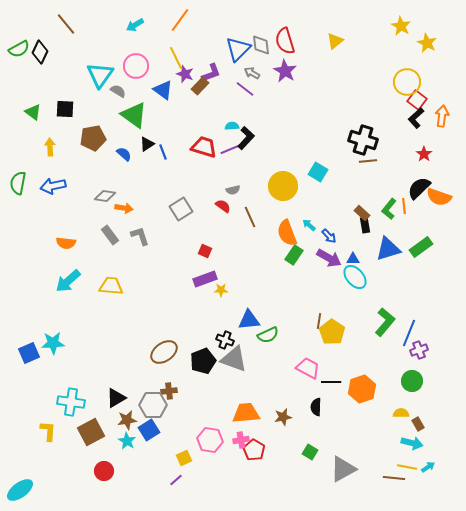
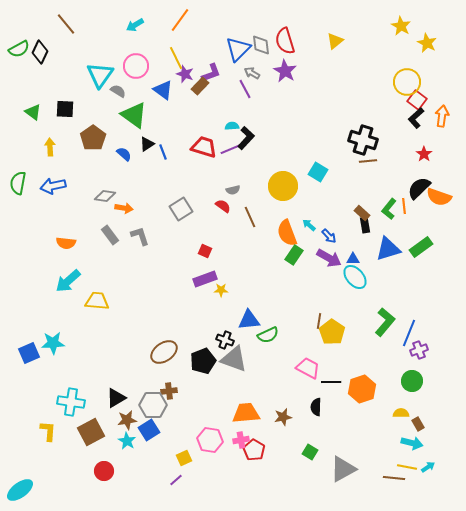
purple line at (245, 89): rotated 24 degrees clockwise
brown pentagon at (93, 138): rotated 25 degrees counterclockwise
yellow trapezoid at (111, 286): moved 14 px left, 15 px down
